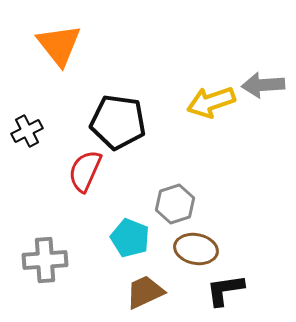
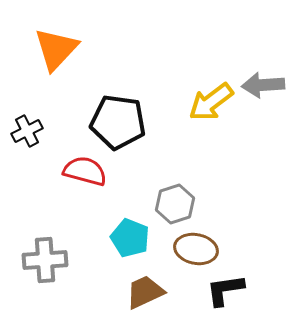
orange triangle: moved 3 px left, 4 px down; rotated 21 degrees clockwise
yellow arrow: rotated 18 degrees counterclockwise
red semicircle: rotated 81 degrees clockwise
